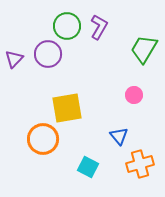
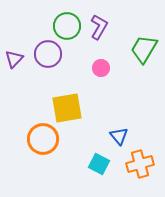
pink circle: moved 33 px left, 27 px up
cyan square: moved 11 px right, 3 px up
